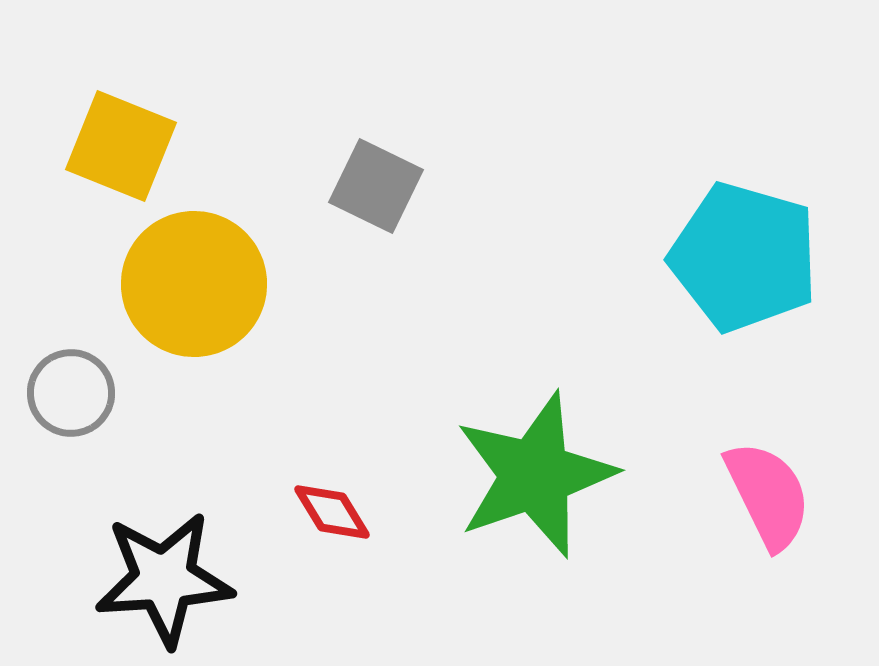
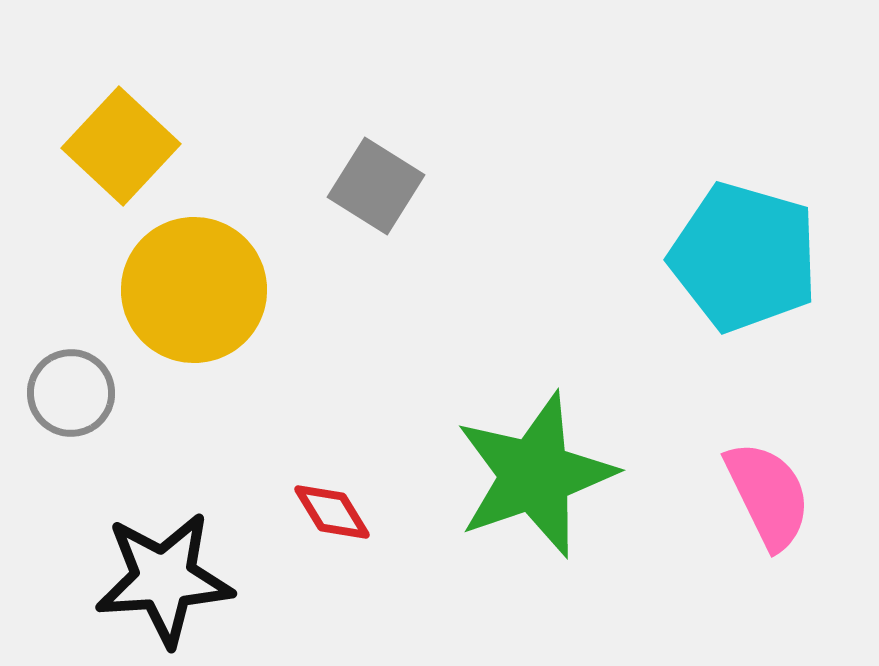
yellow square: rotated 21 degrees clockwise
gray square: rotated 6 degrees clockwise
yellow circle: moved 6 px down
